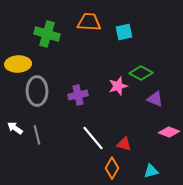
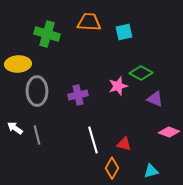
white line: moved 2 px down; rotated 24 degrees clockwise
